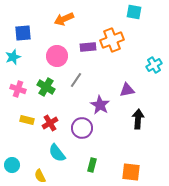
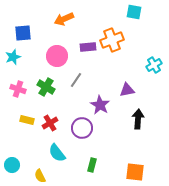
orange square: moved 4 px right
